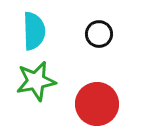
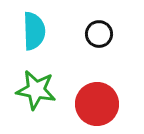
green star: moved 9 px down; rotated 21 degrees clockwise
